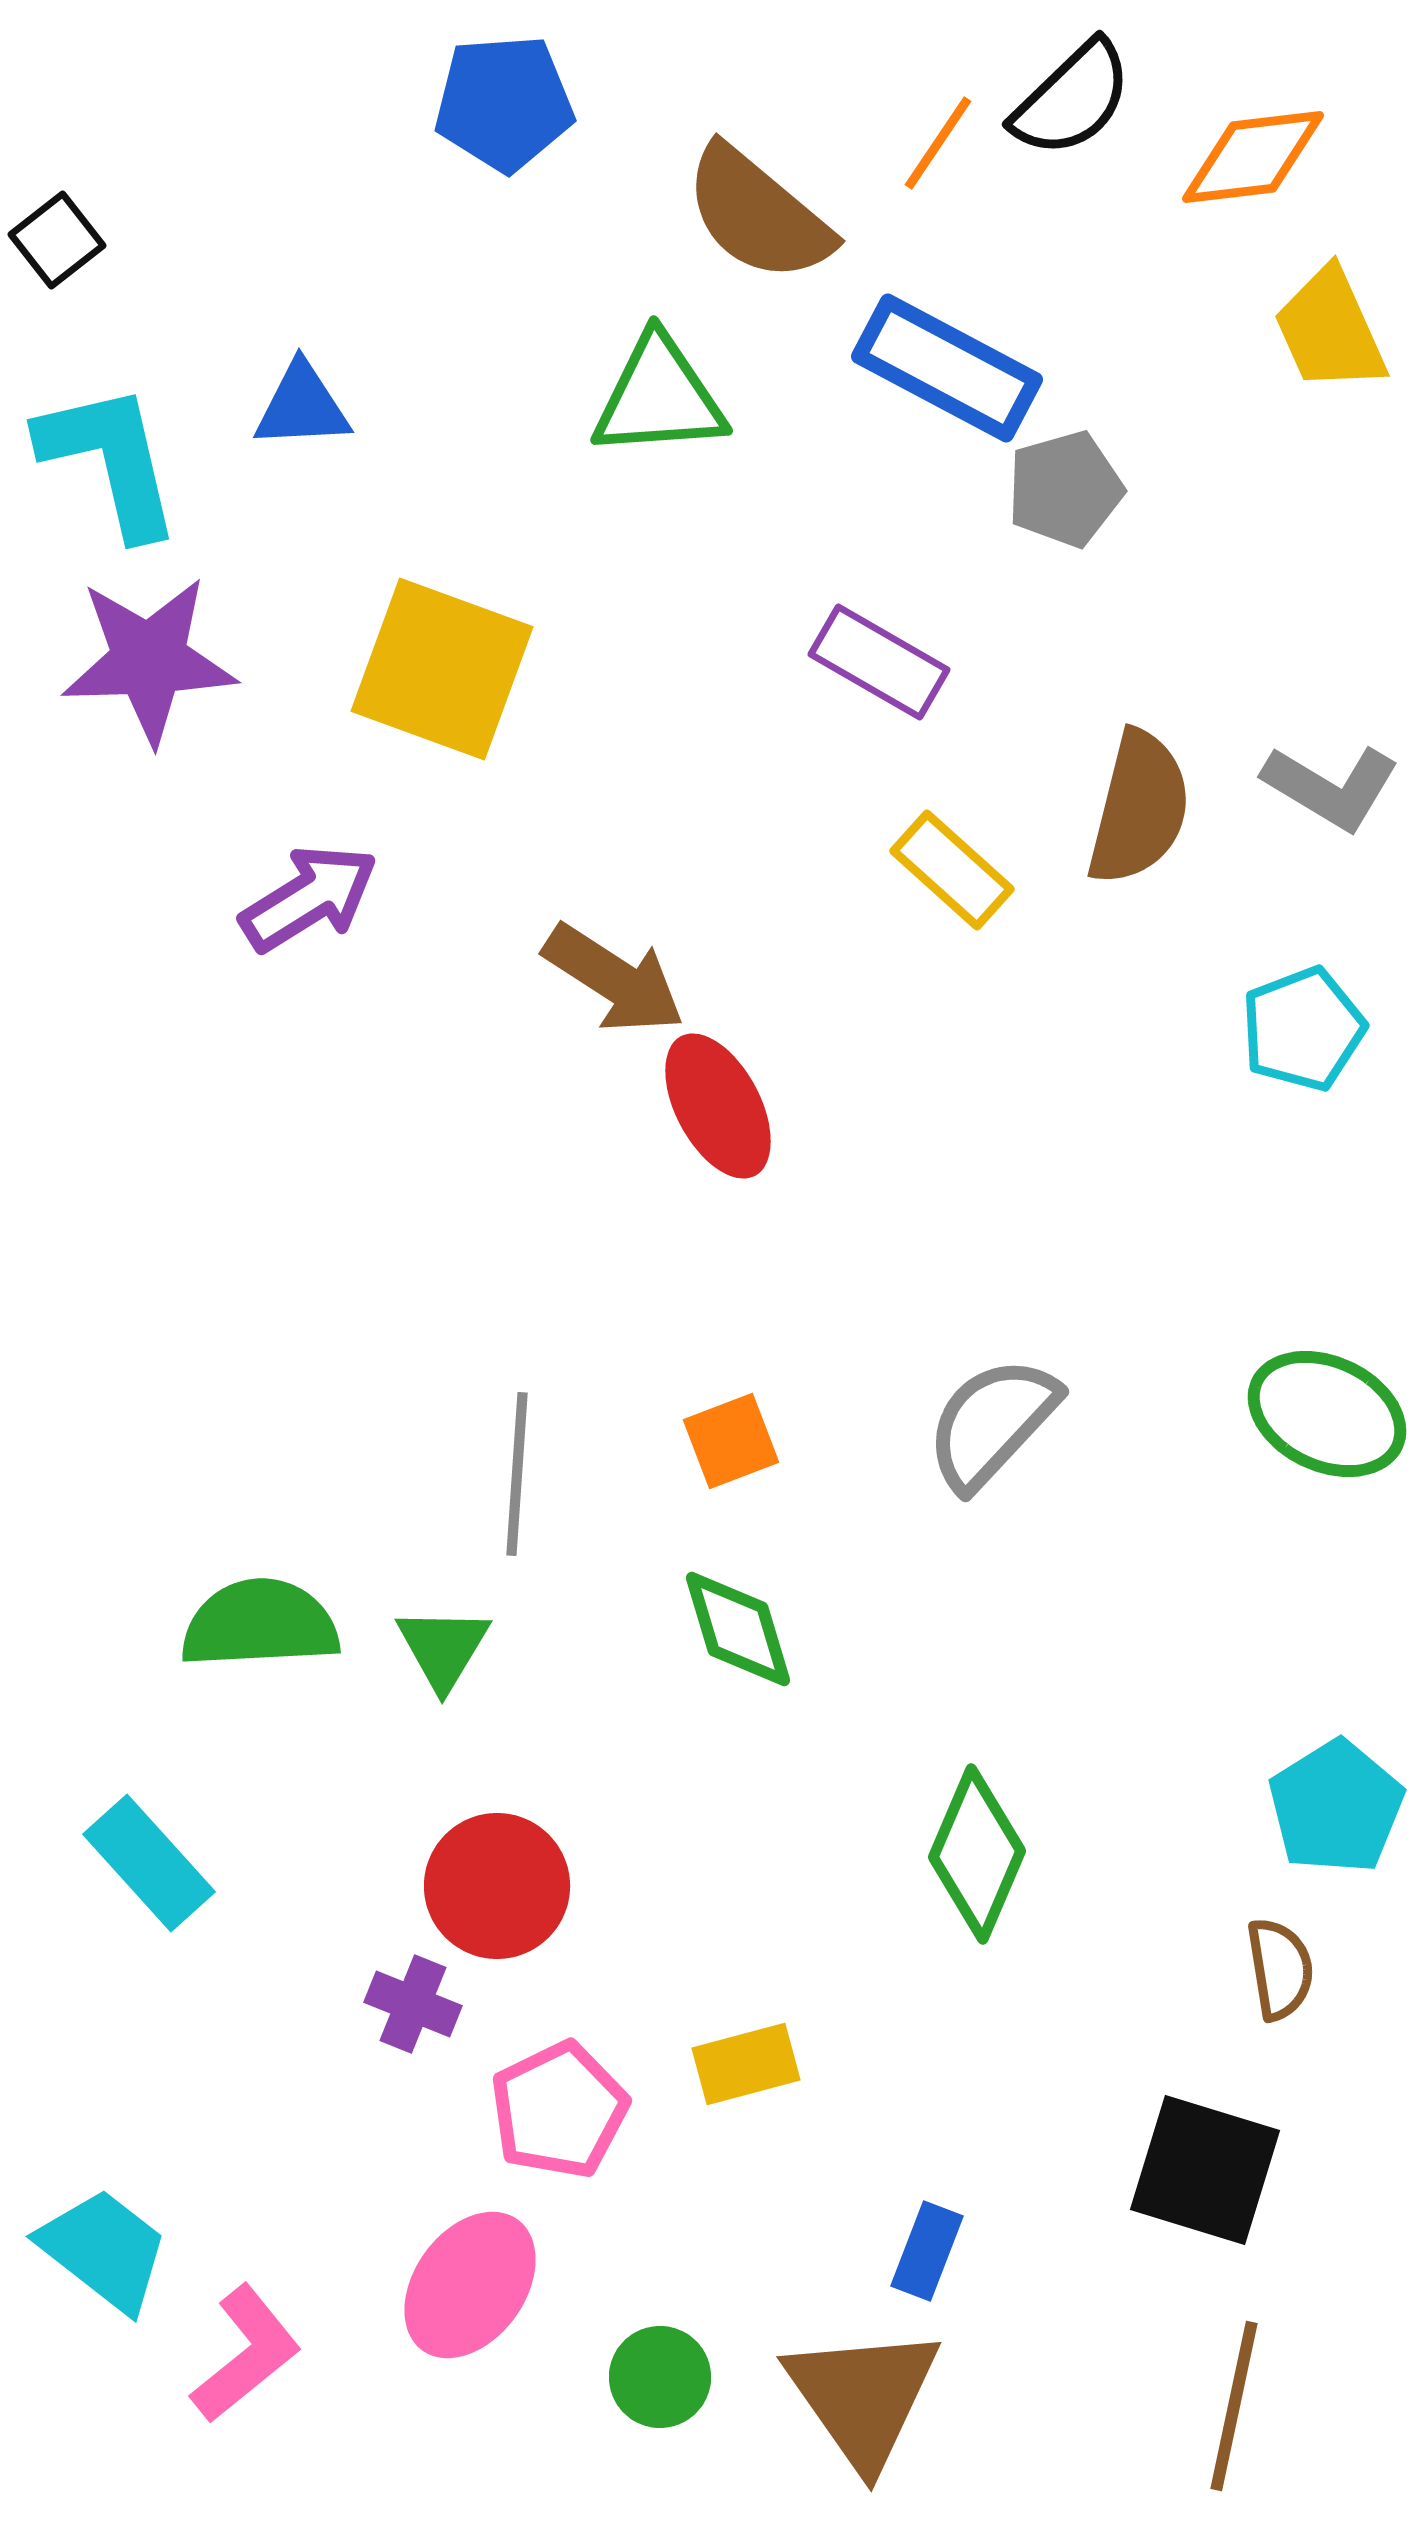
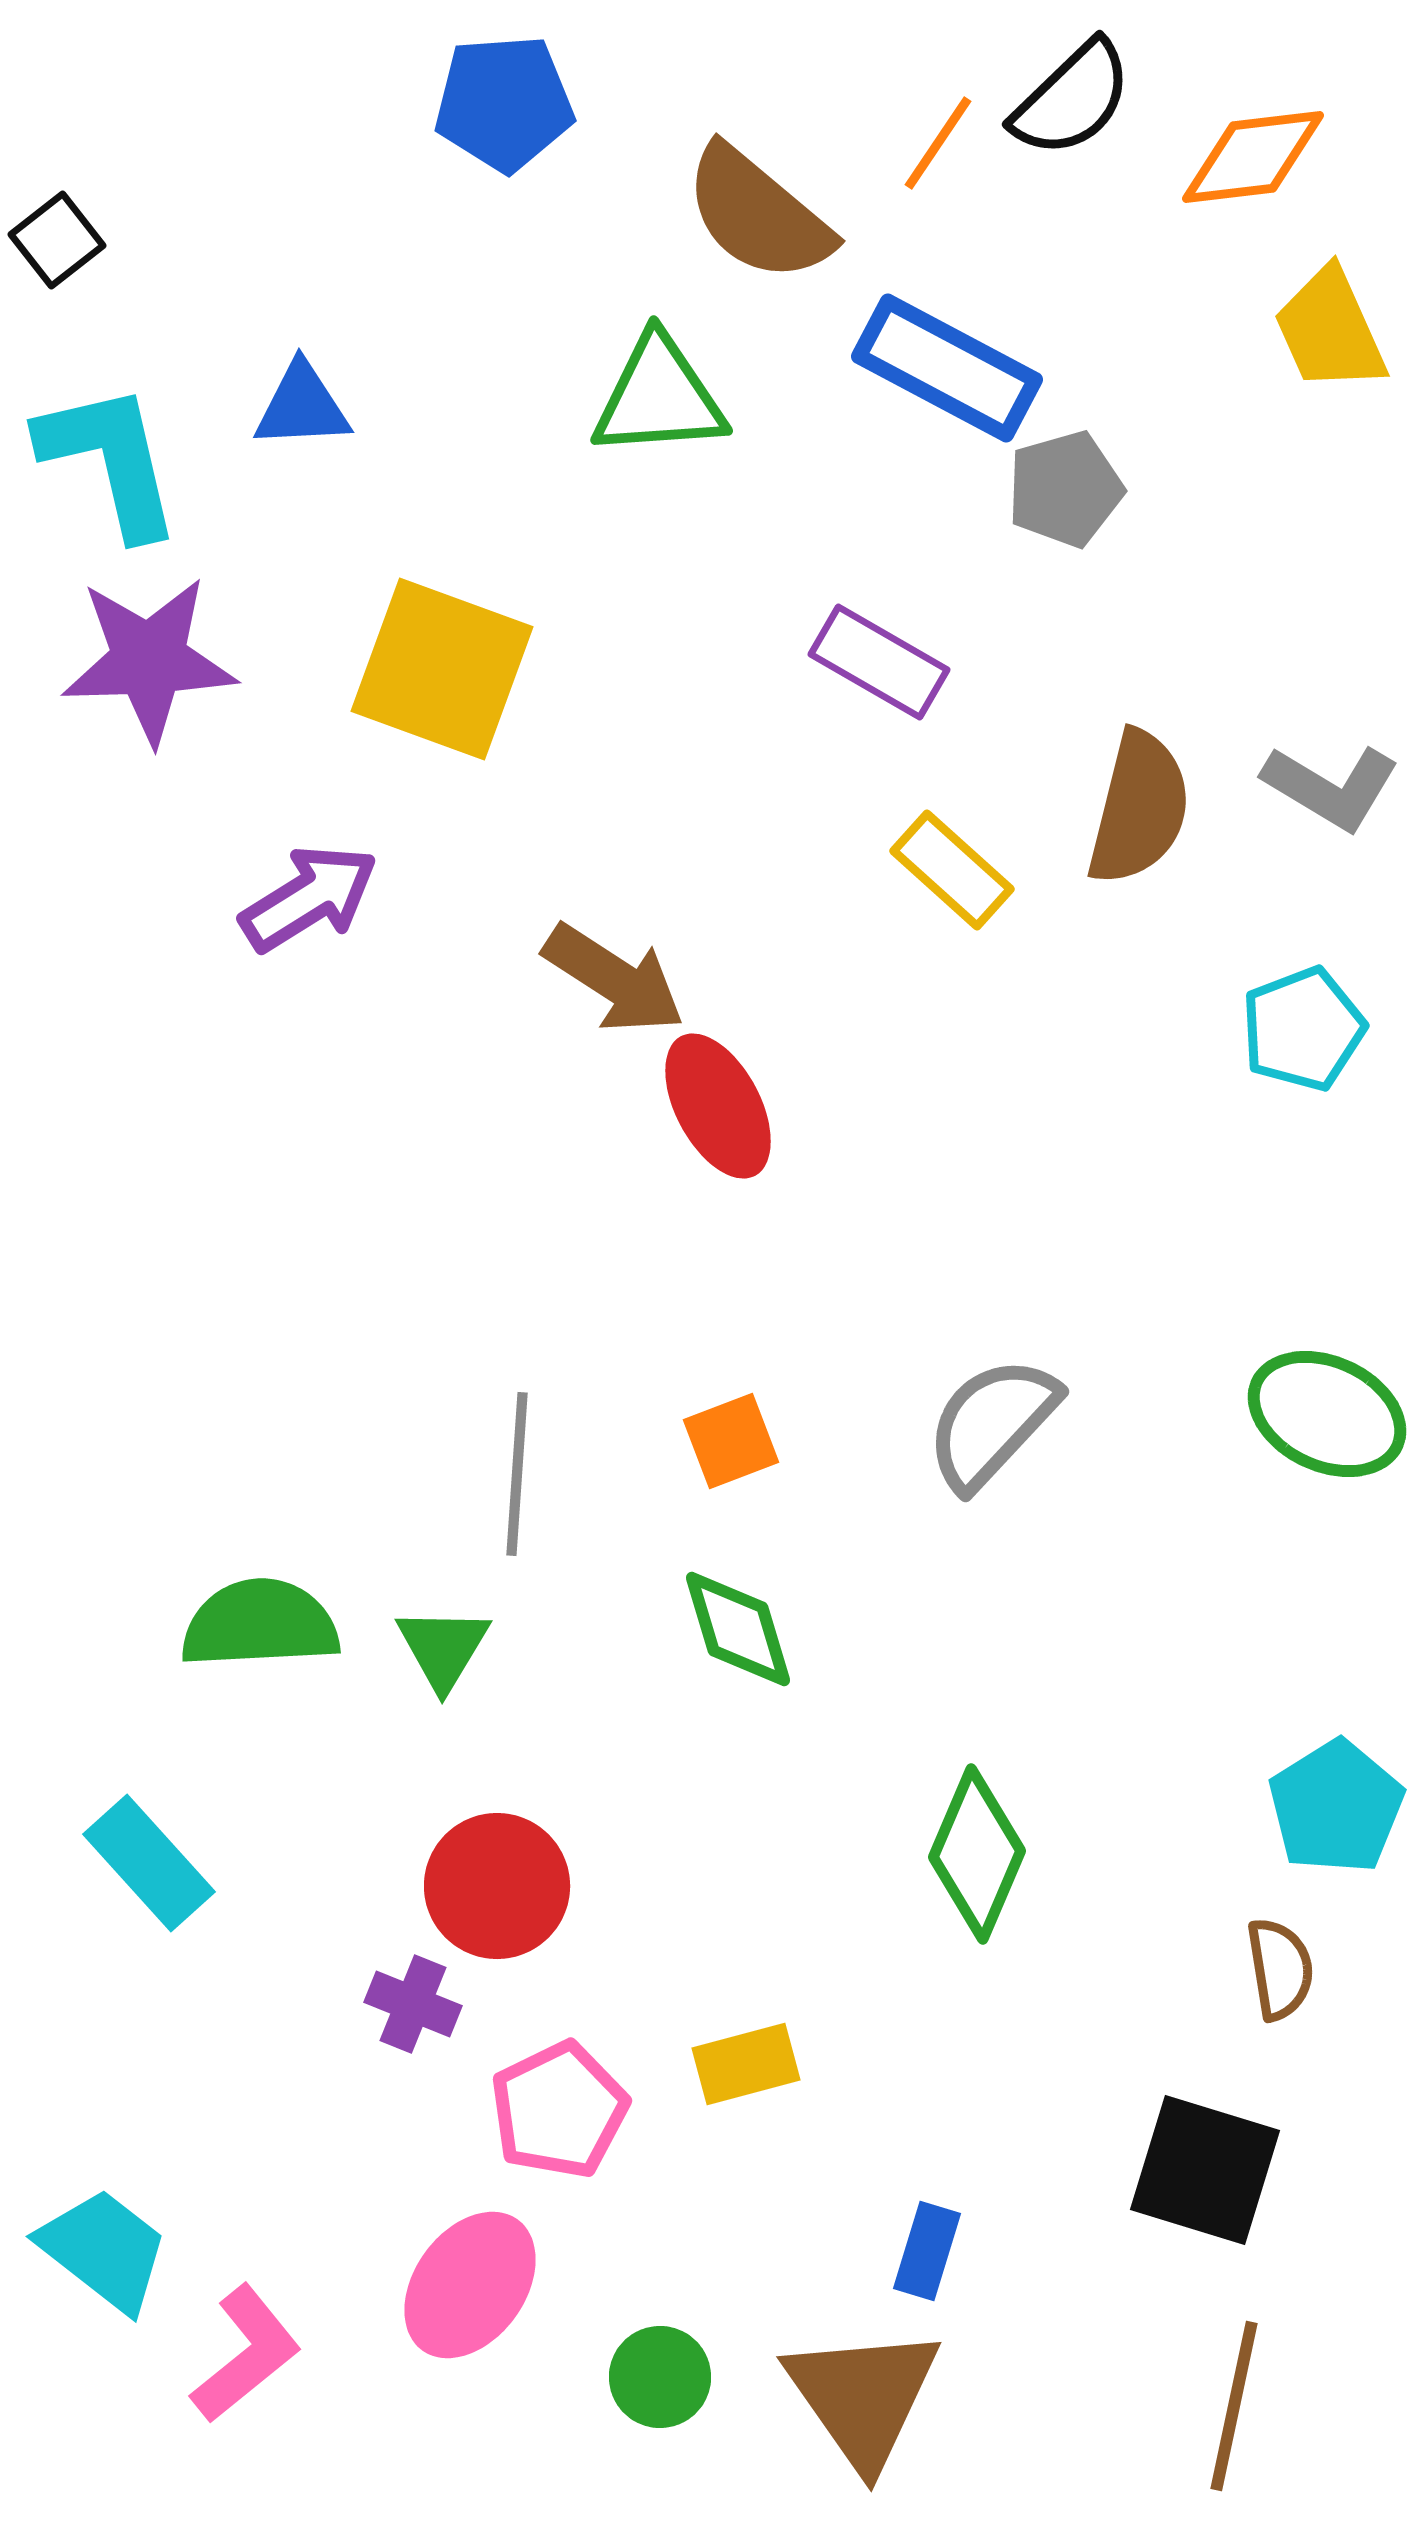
blue rectangle at (927, 2251): rotated 4 degrees counterclockwise
